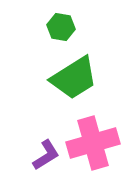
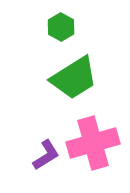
green hexagon: rotated 20 degrees clockwise
